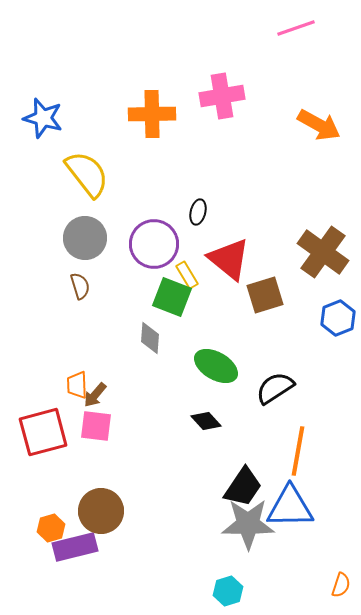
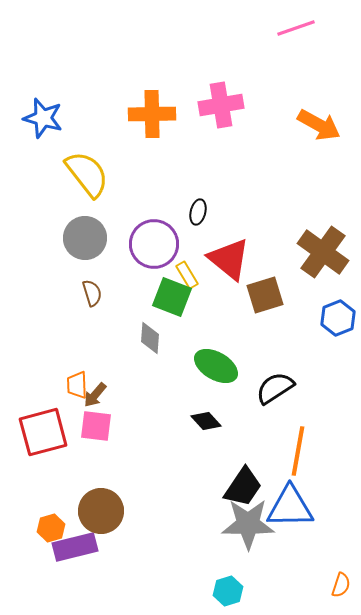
pink cross: moved 1 px left, 9 px down
brown semicircle: moved 12 px right, 7 px down
